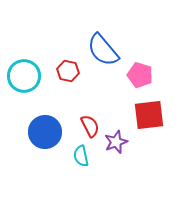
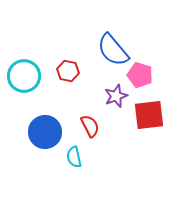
blue semicircle: moved 10 px right
purple star: moved 46 px up
cyan semicircle: moved 7 px left, 1 px down
